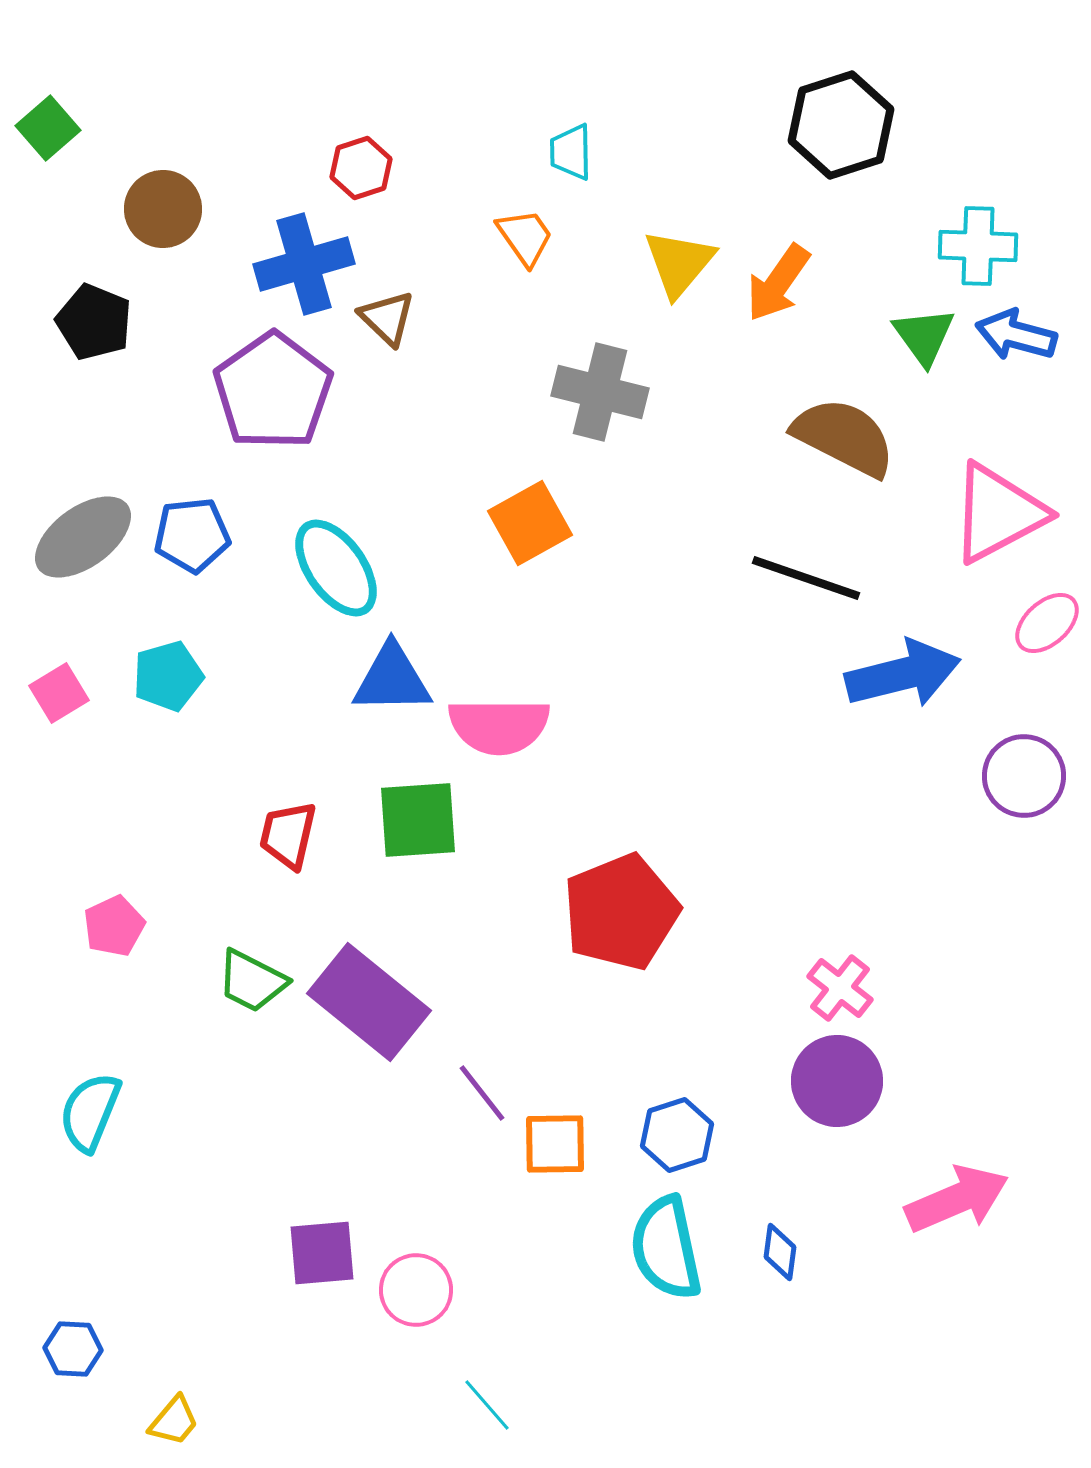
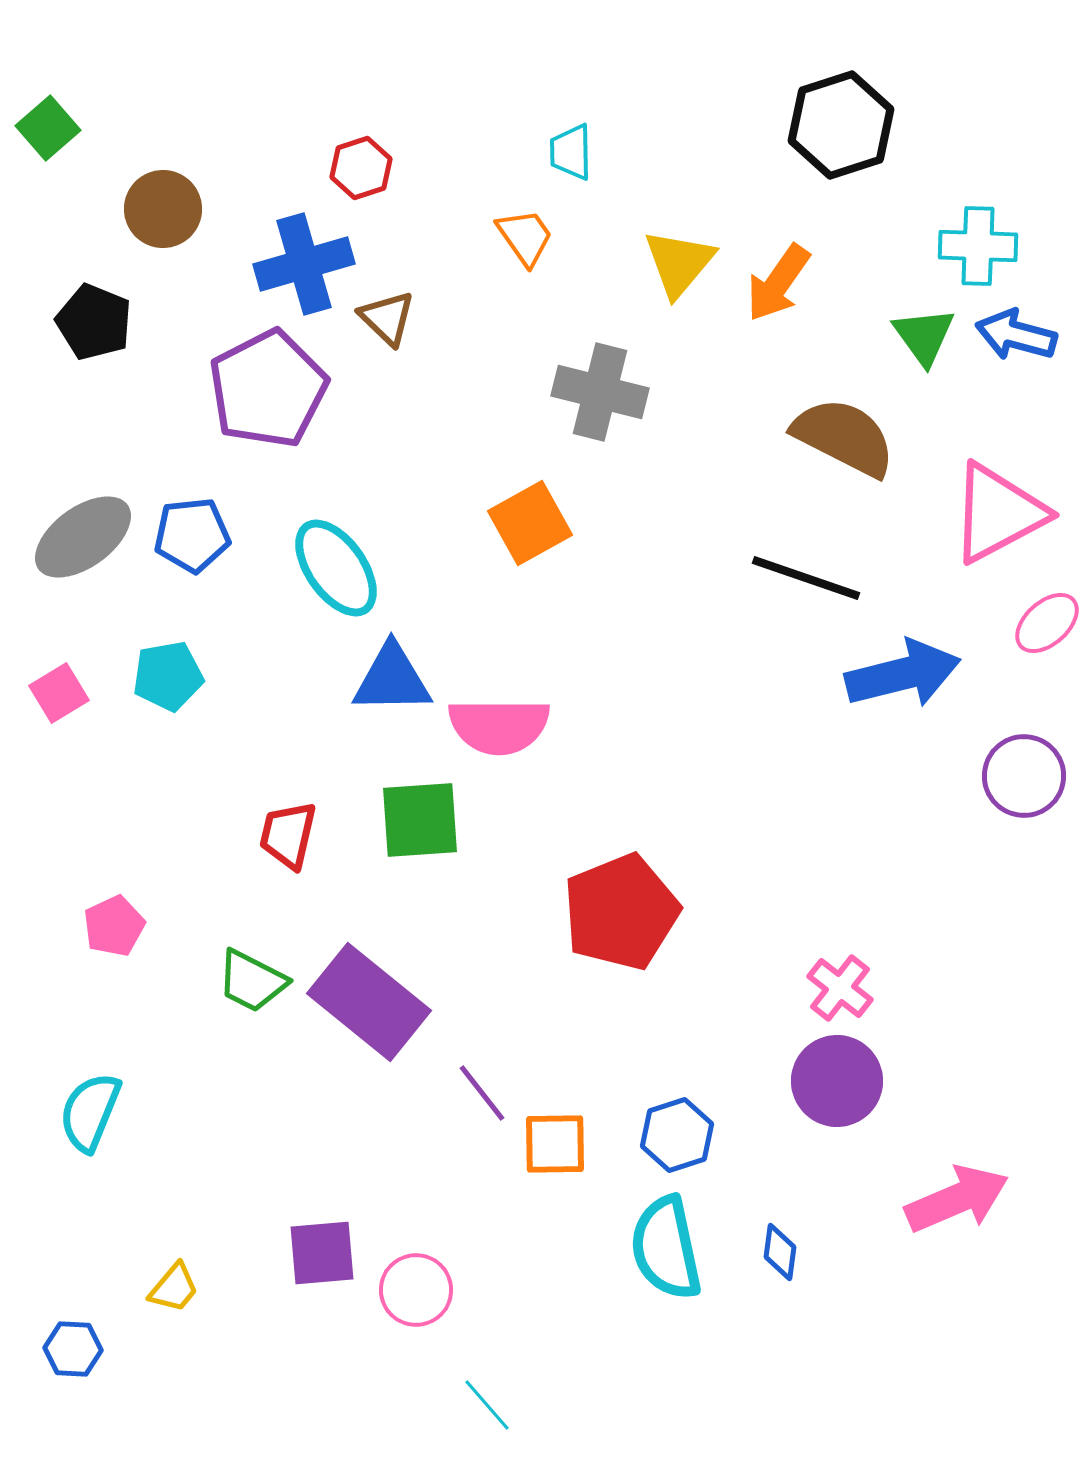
purple pentagon at (273, 391): moved 5 px left, 2 px up; rotated 8 degrees clockwise
cyan pentagon at (168, 676): rotated 6 degrees clockwise
green square at (418, 820): moved 2 px right
yellow trapezoid at (174, 1421): moved 133 px up
